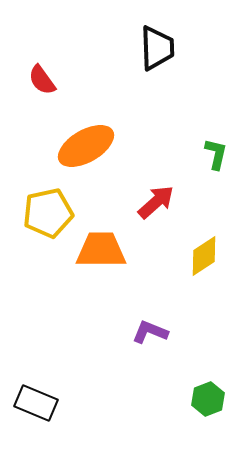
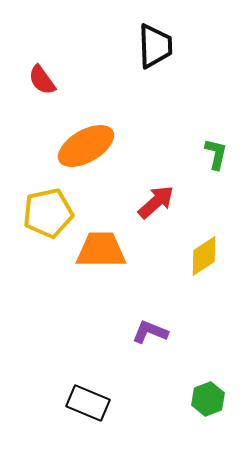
black trapezoid: moved 2 px left, 2 px up
black rectangle: moved 52 px right
